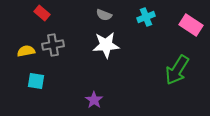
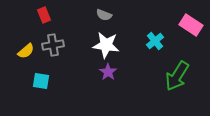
red rectangle: moved 2 px right, 2 px down; rotated 28 degrees clockwise
cyan cross: moved 9 px right, 24 px down; rotated 18 degrees counterclockwise
white star: rotated 12 degrees clockwise
yellow semicircle: rotated 150 degrees clockwise
green arrow: moved 6 px down
cyan square: moved 5 px right
purple star: moved 14 px right, 28 px up
